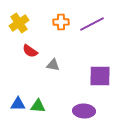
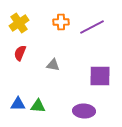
purple line: moved 3 px down
red semicircle: moved 10 px left, 2 px down; rotated 77 degrees clockwise
